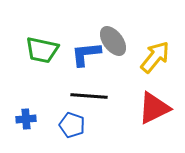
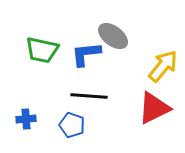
gray ellipse: moved 5 px up; rotated 16 degrees counterclockwise
yellow arrow: moved 8 px right, 9 px down
